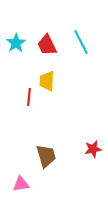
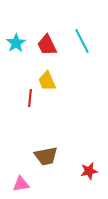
cyan line: moved 1 px right, 1 px up
yellow trapezoid: rotated 25 degrees counterclockwise
red line: moved 1 px right, 1 px down
red star: moved 4 px left, 22 px down
brown trapezoid: rotated 95 degrees clockwise
